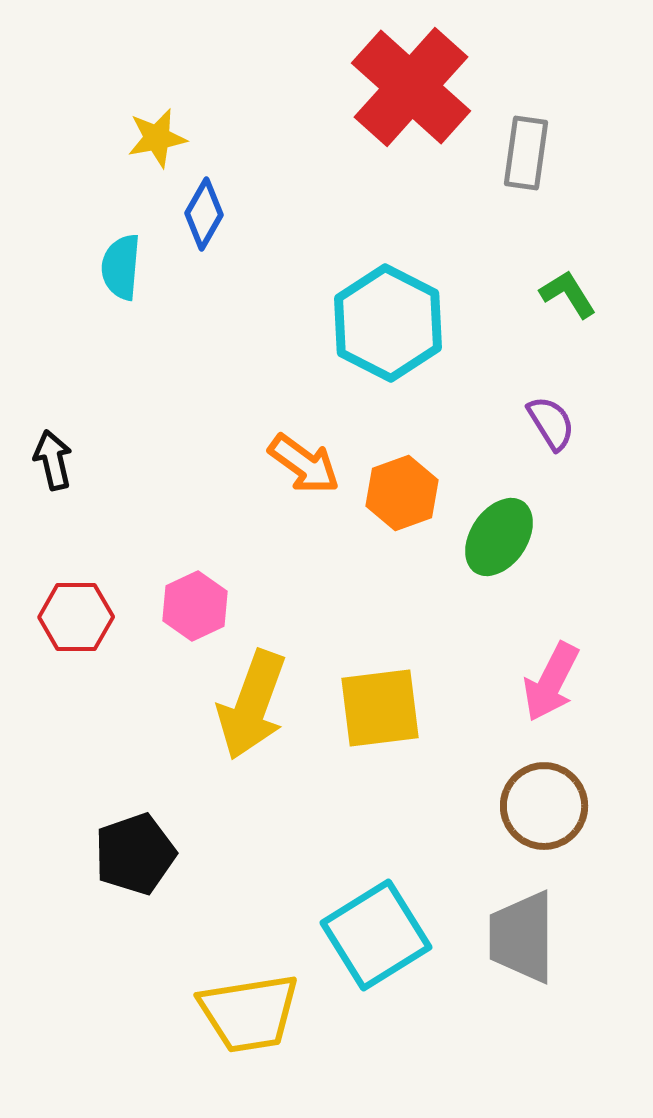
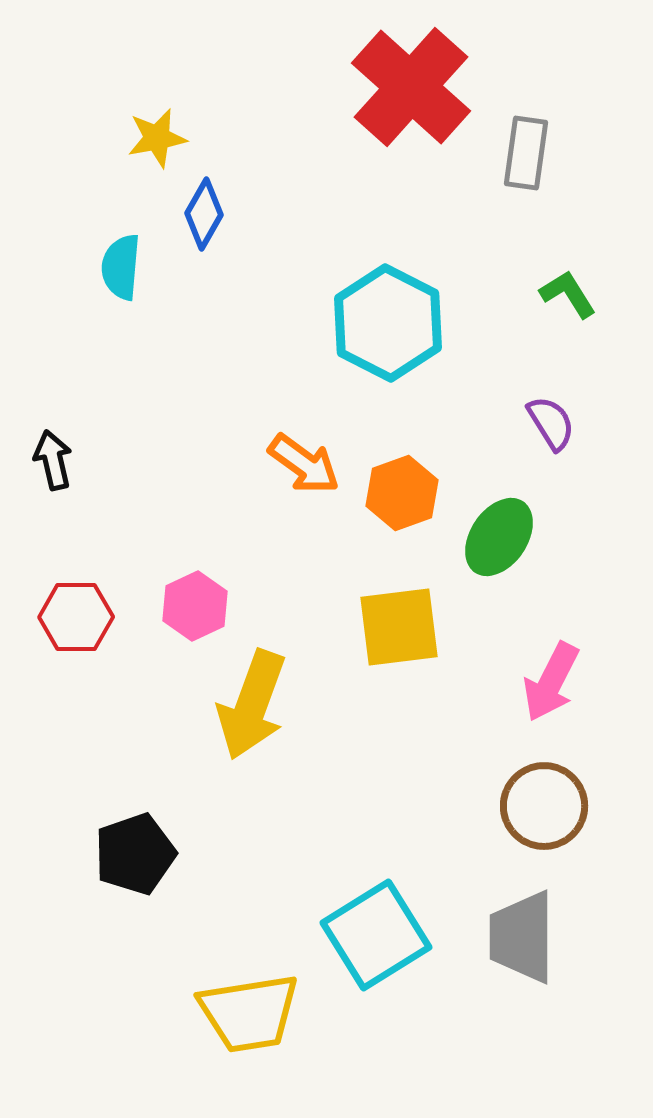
yellow square: moved 19 px right, 81 px up
